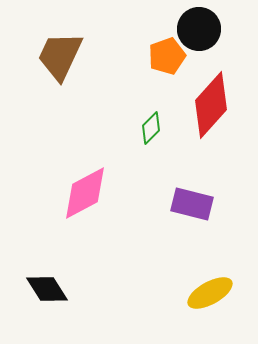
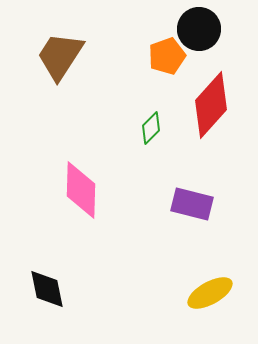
brown trapezoid: rotated 8 degrees clockwise
pink diamond: moved 4 px left, 3 px up; rotated 60 degrees counterclockwise
black diamond: rotated 21 degrees clockwise
